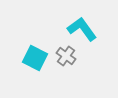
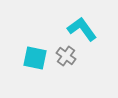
cyan square: rotated 15 degrees counterclockwise
